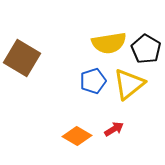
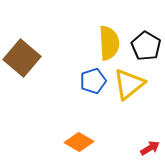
yellow semicircle: rotated 84 degrees counterclockwise
black pentagon: moved 3 px up
brown square: rotated 9 degrees clockwise
red arrow: moved 36 px right, 19 px down
orange diamond: moved 2 px right, 6 px down
